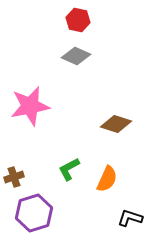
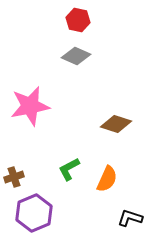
purple hexagon: rotated 6 degrees counterclockwise
